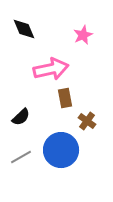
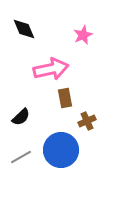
brown cross: rotated 30 degrees clockwise
